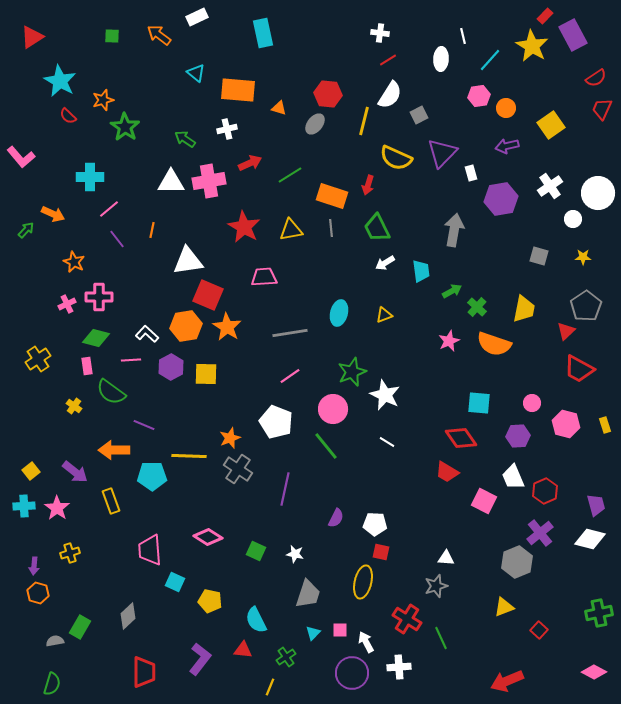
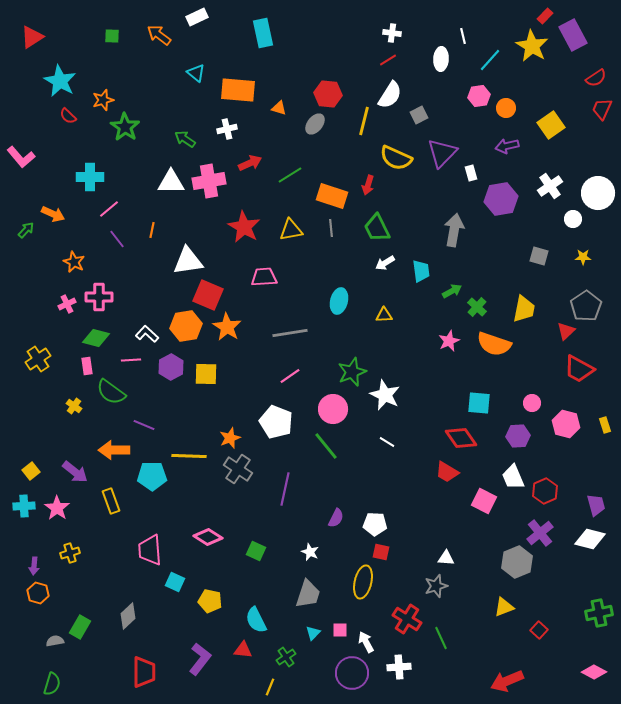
white cross at (380, 33): moved 12 px right
cyan ellipse at (339, 313): moved 12 px up
yellow triangle at (384, 315): rotated 18 degrees clockwise
white star at (295, 554): moved 15 px right, 2 px up; rotated 12 degrees clockwise
